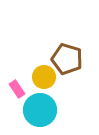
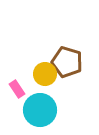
brown pentagon: moved 3 px down
yellow circle: moved 1 px right, 3 px up
